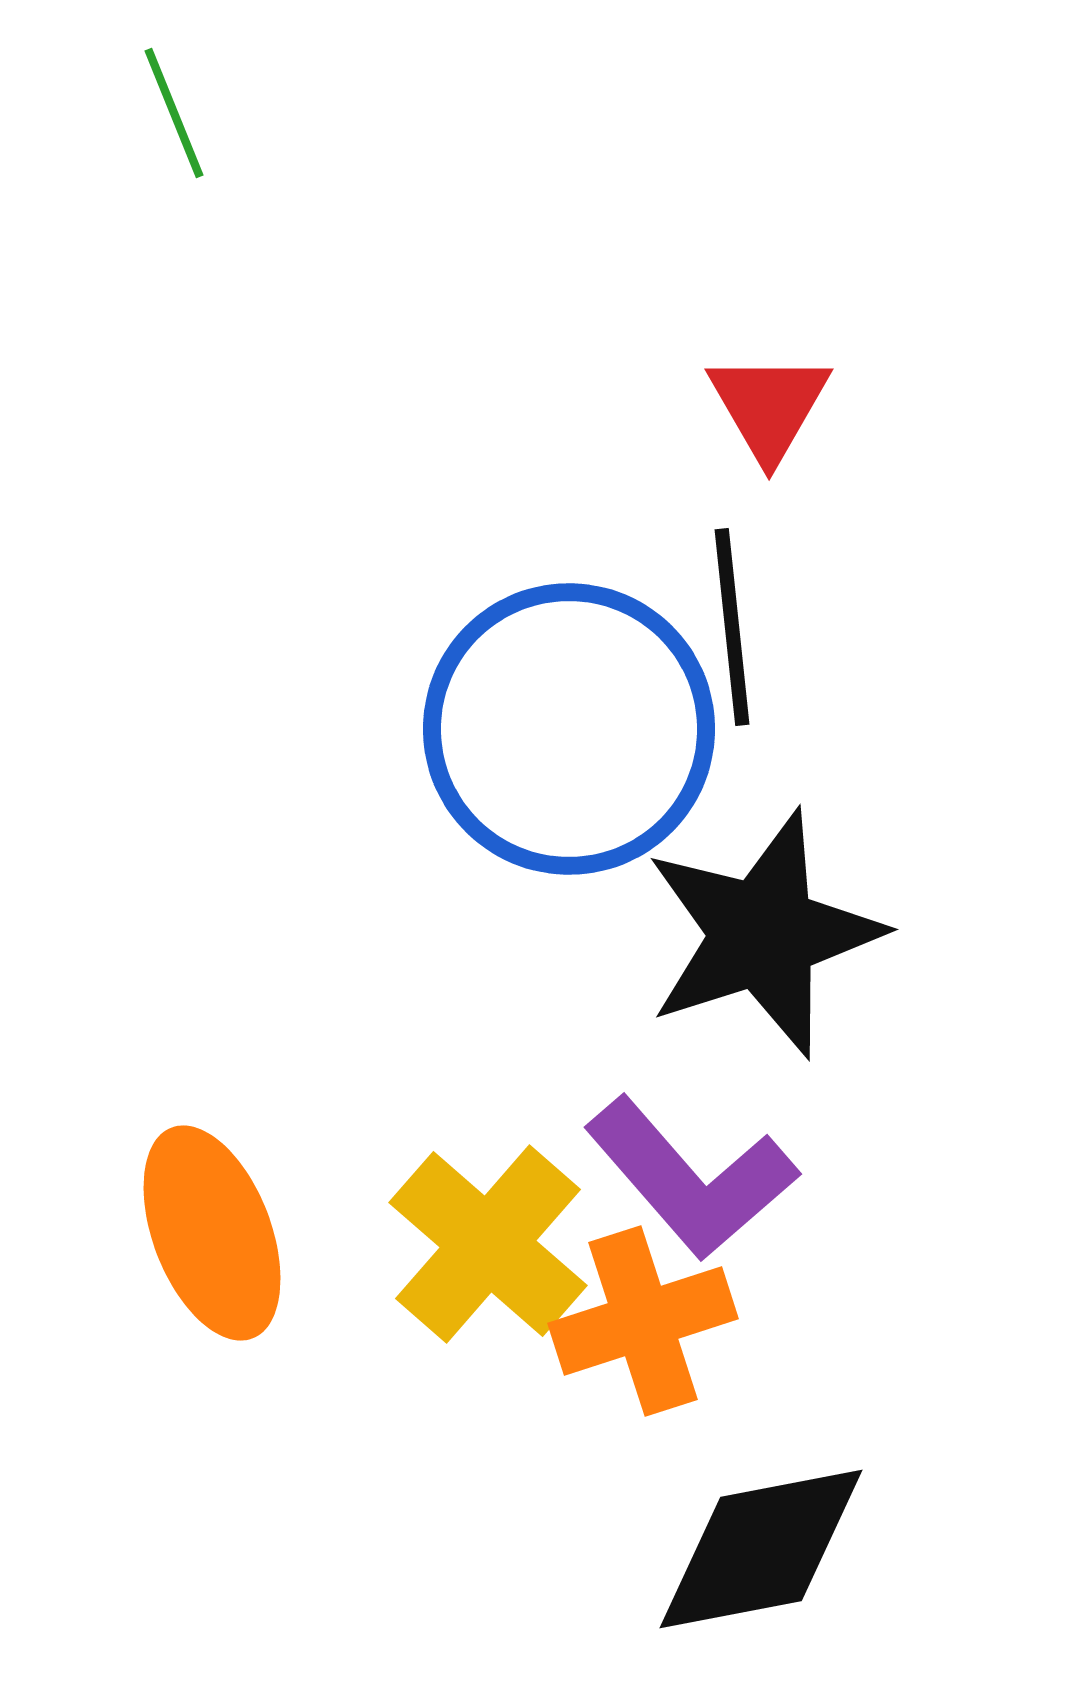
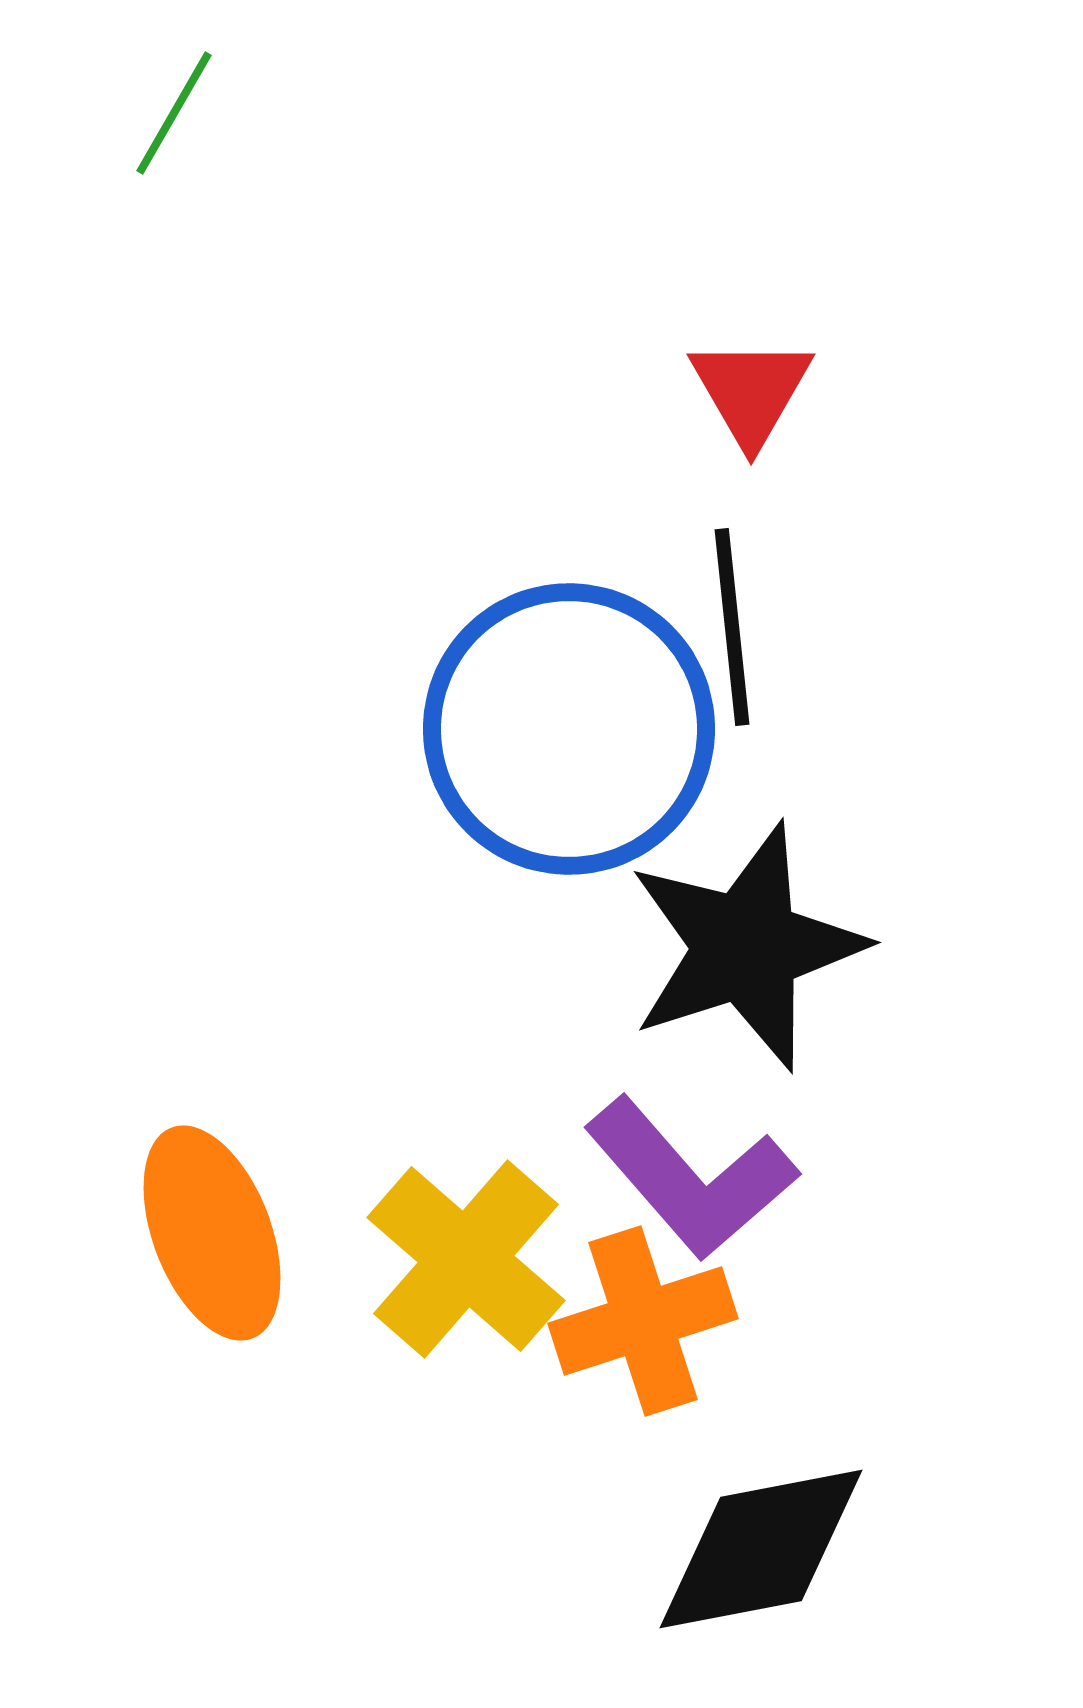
green line: rotated 52 degrees clockwise
red triangle: moved 18 px left, 15 px up
black star: moved 17 px left, 13 px down
yellow cross: moved 22 px left, 15 px down
